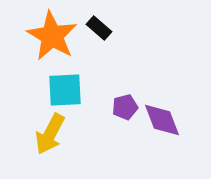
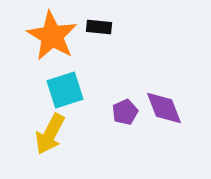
black rectangle: moved 1 px up; rotated 35 degrees counterclockwise
cyan square: rotated 15 degrees counterclockwise
purple pentagon: moved 5 px down; rotated 10 degrees counterclockwise
purple diamond: moved 2 px right, 12 px up
